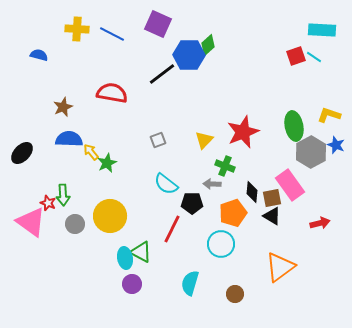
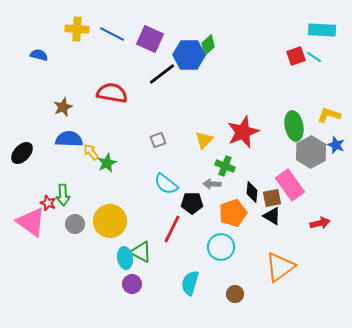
purple square at (158, 24): moved 8 px left, 15 px down
yellow circle at (110, 216): moved 5 px down
cyan circle at (221, 244): moved 3 px down
